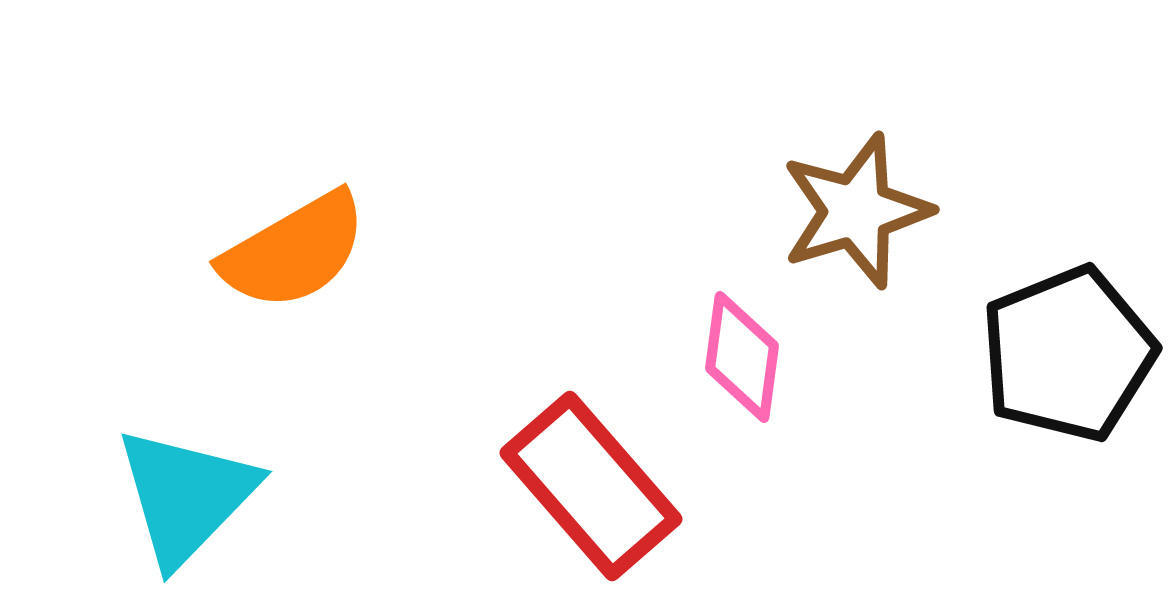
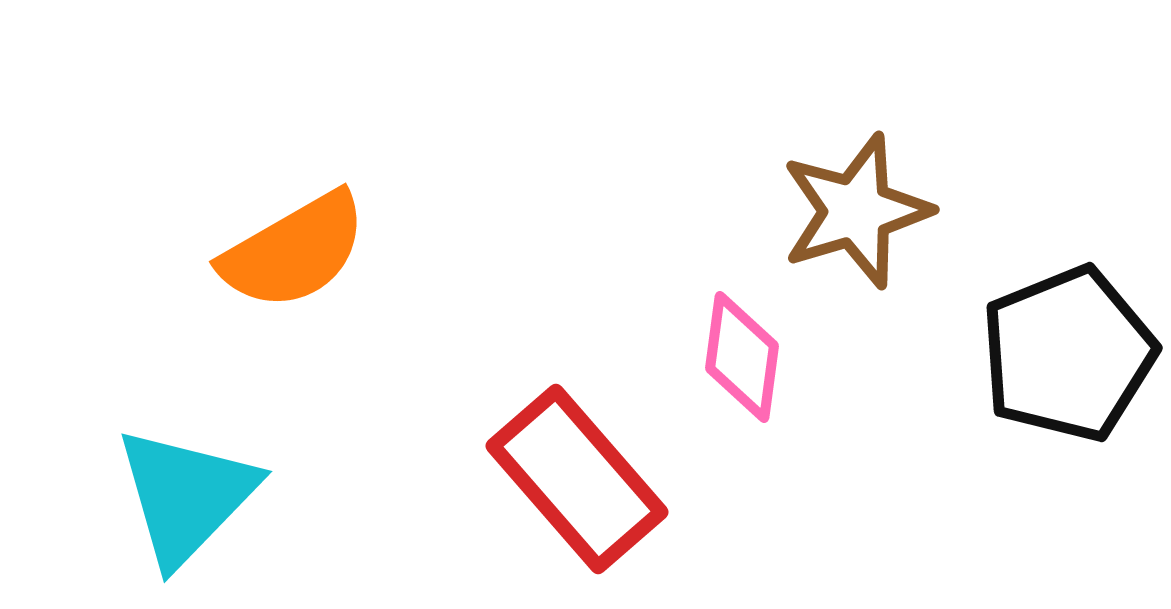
red rectangle: moved 14 px left, 7 px up
